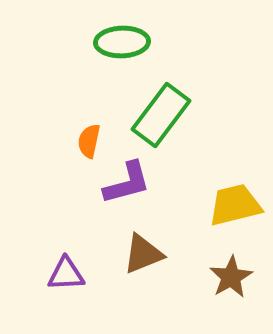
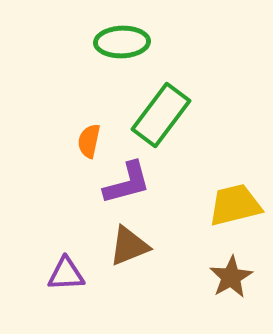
brown triangle: moved 14 px left, 8 px up
